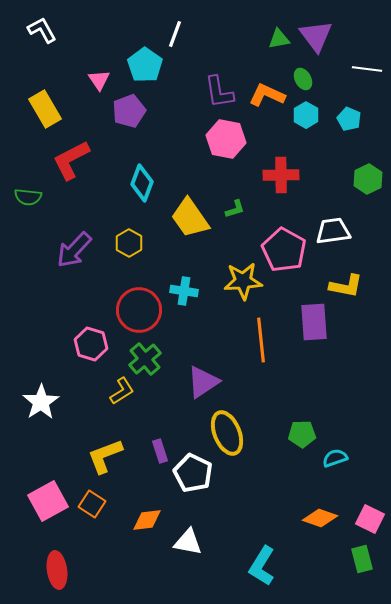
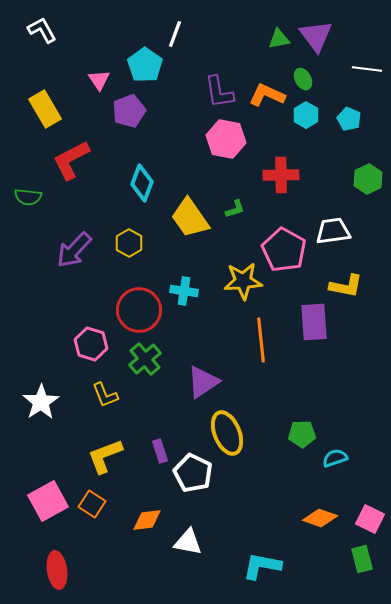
yellow L-shape at (122, 391): moved 17 px left, 4 px down; rotated 100 degrees clockwise
cyan L-shape at (262, 566): rotated 69 degrees clockwise
